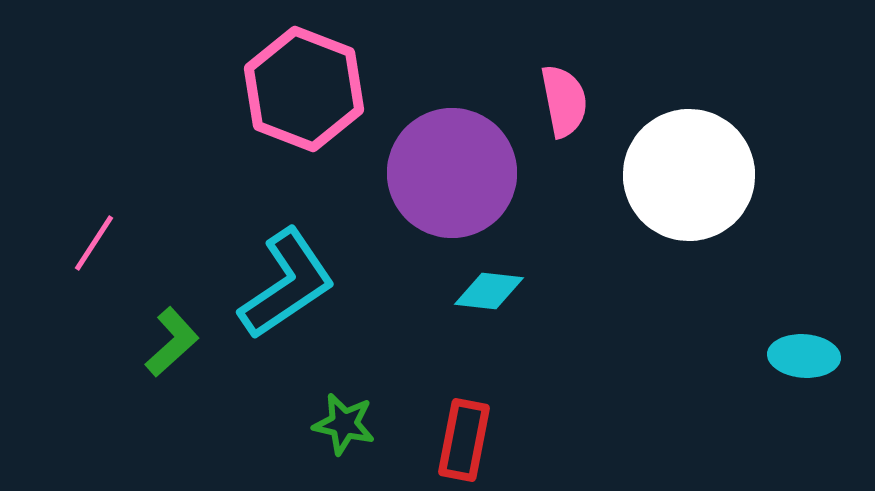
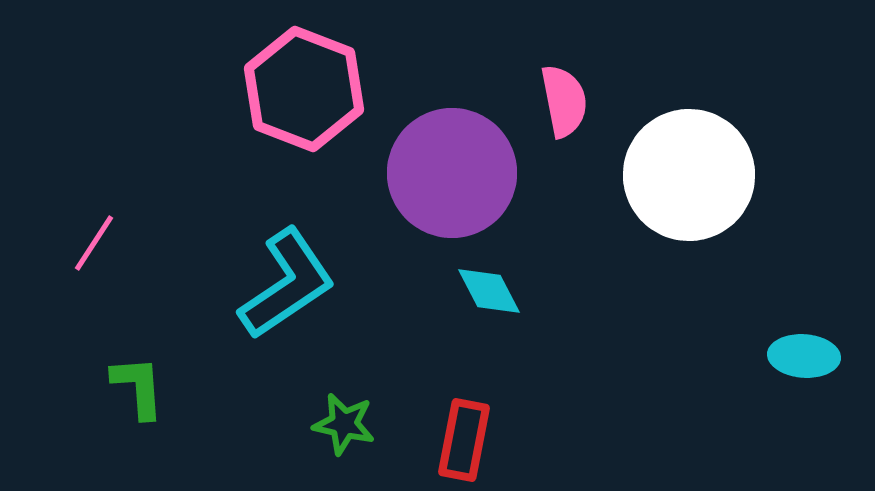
cyan diamond: rotated 56 degrees clockwise
green L-shape: moved 34 px left, 45 px down; rotated 52 degrees counterclockwise
